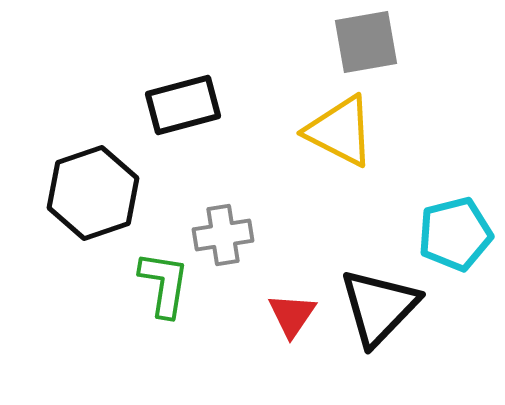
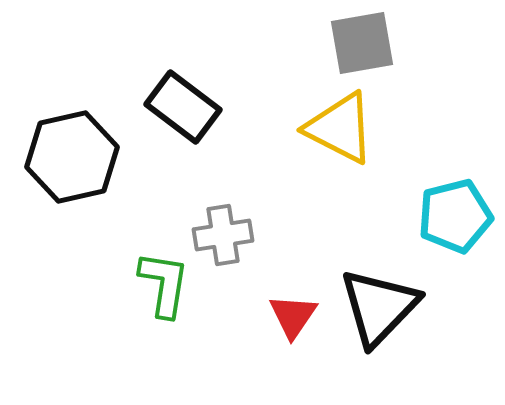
gray square: moved 4 px left, 1 px down
black rectangle: moved 2 px down; rotated 52 degrees clockwise
yellow triangle: moved 3 px up
black hexagon: moved 21 px left, 36 px up; rotated 6 degrees clockwise
cyan pentagon: moved 18 px up
red triangle: moved 1 px right, 1 px down
